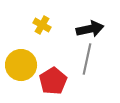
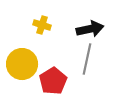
yellow cross: rotated 12 degrees counterclockwise
yellow circle: moved 1 px right, 1 px up
